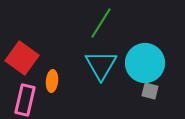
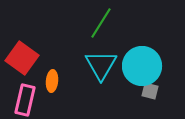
cyan circle: moved 3 px left, 3 px down
